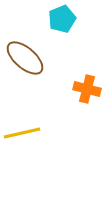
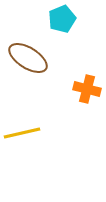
brown ellipse: moved 3 px right; rotated 9 degrees counterclockwise
